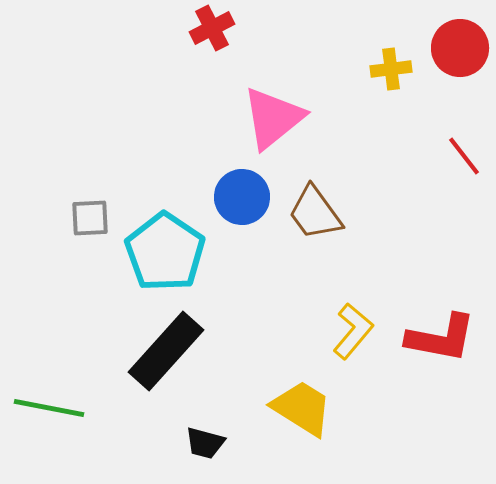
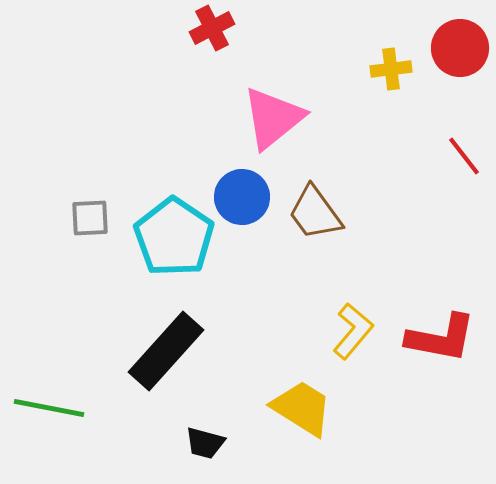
cyan pentagon: moved 9 px right, 15 px up
